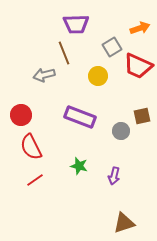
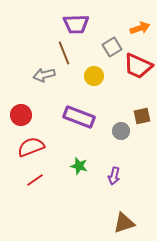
yellow circle: moved 4 px left
purple rectangle: moved 1 px left
red semicircle: rotated 96 degrees clockwise
